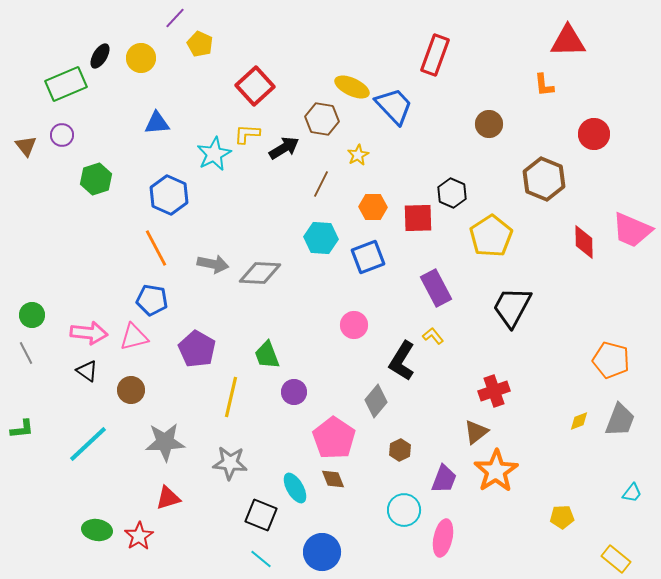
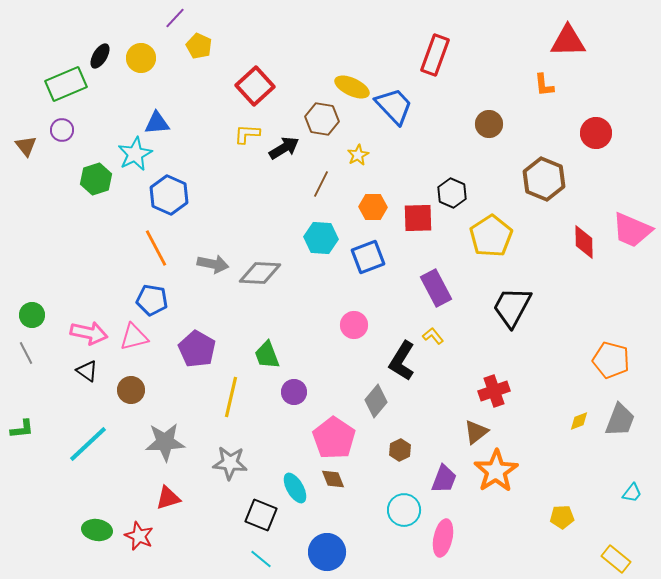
yellow pentagon at (200, 44): moved 1 px left, 2 px down
red circle at (594, 134): moved 2 px right, 1 px up
purple circle at (62, 135): moved 5 px up
cyan star at (214, 154): moved 79 px left
pink arrow at (89, 333): rotated 6 degrees clockwise
red star at (139, 536): rotated 16 degrees counterclockwise
blue circle at (322, 552): moved 5 px right
